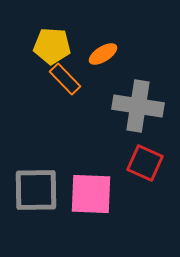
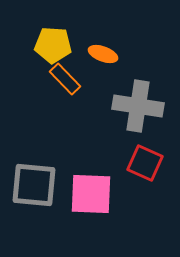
yellow pentagon: moved 1 px right, 1 px up
orange ellipse: rotated 52 degrees clockwise
gray square: moved 2 px left, 5 px up; rotated 6 degrees clockwise
